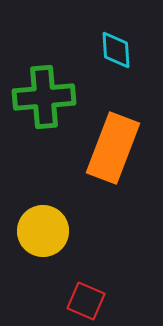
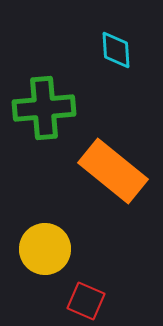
green cross: moved 11 px down
orange rectangle: moved 23 px down; rotated 72 degrees counterclockwise
yellow circle: moved 2 px right, 18 px down
